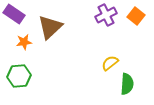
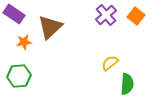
purple cross: rotated 15 degrees counterclockwise
